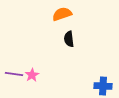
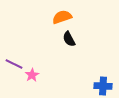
orange semicircle: moved 3 px down
black semicircle: rotated 21 degrees counterclockwise
purple line: moved 10 px up; rotated 18 degrees clockwise
